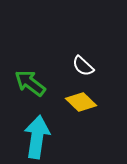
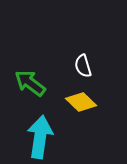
white semicircle: rotated 30 degrees clockwise
cyan arrow: moved 3 px right
